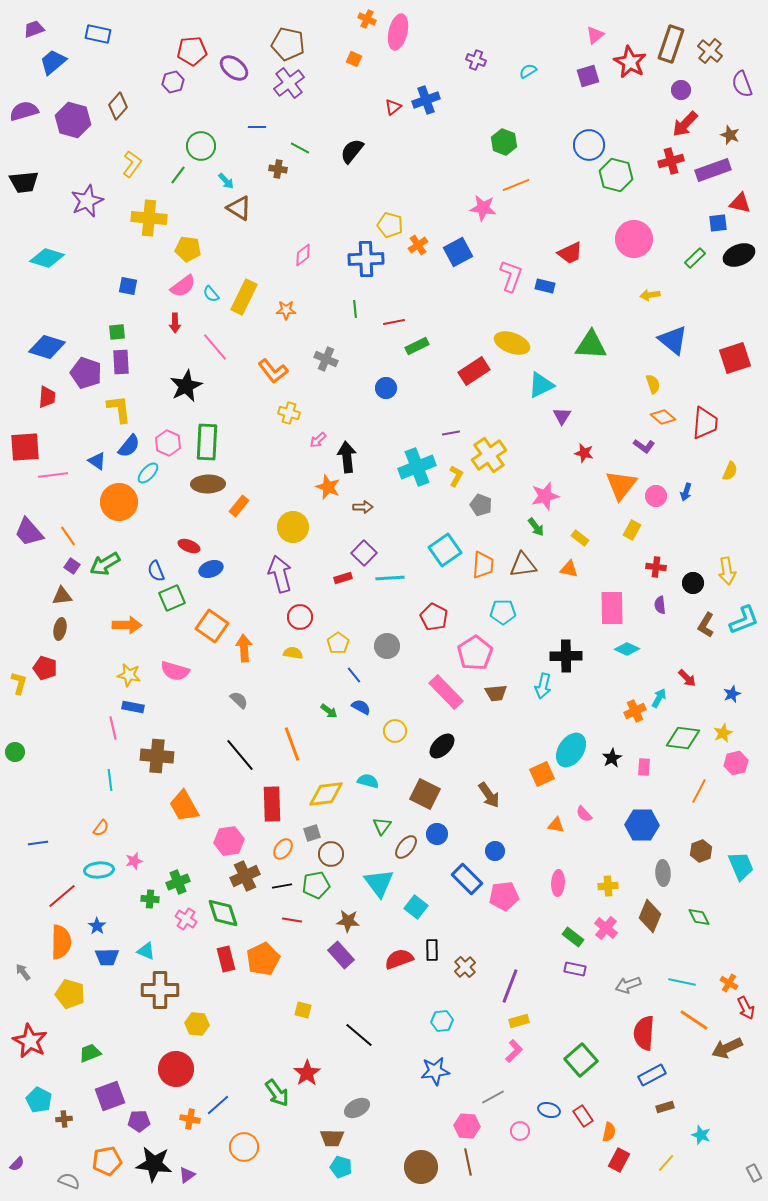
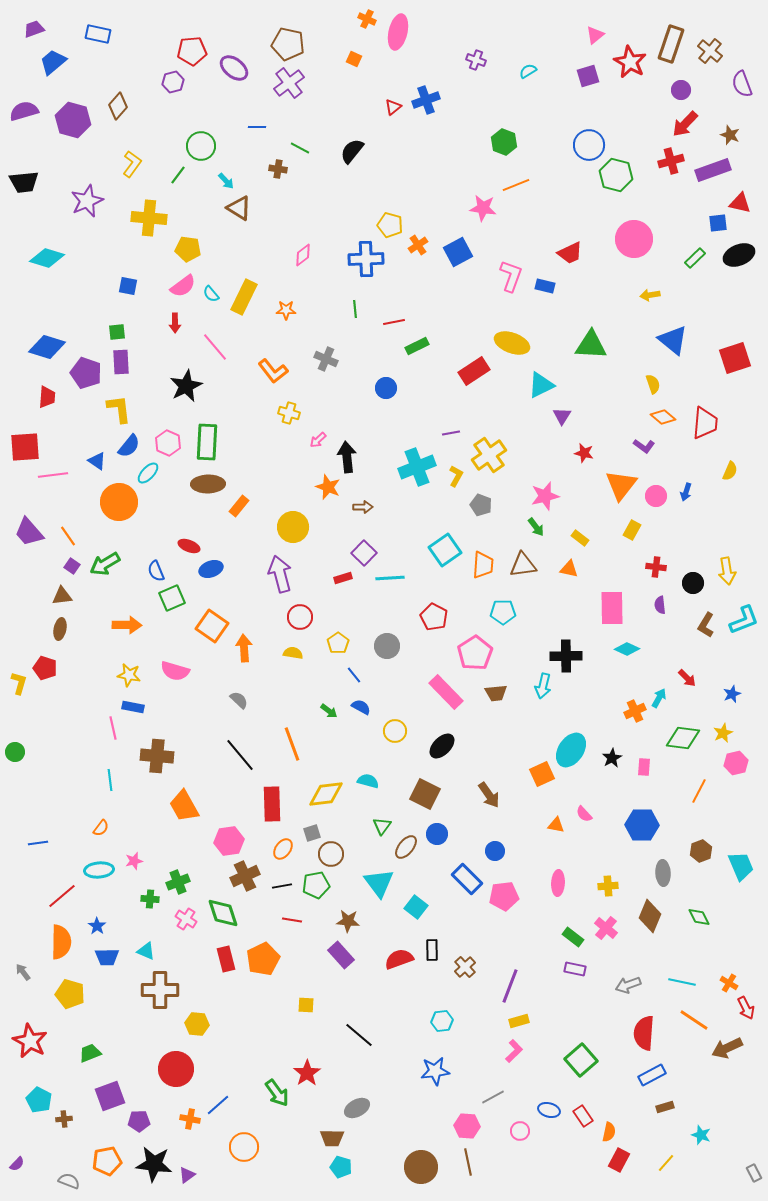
yellow square at (303, 1010): moved 3 px right, 5 px up; rotated 12 degrees counterclockwise
